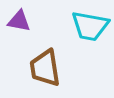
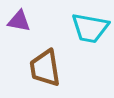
cyan trapezoid: moved 2 px down
